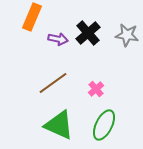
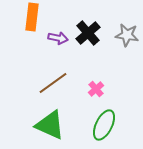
orange rectangle: rotated 16 degrees counterclockwise
purple arrow: moved 1 px up
green triangle: moved 9 px left
